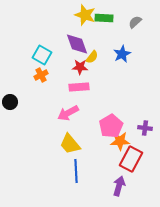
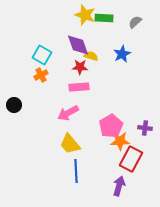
purple diamond: moved 1 px right, 1 px down
yellow semicircle: moved 1 px left, 1 px up; rotated 112 degrees counterclockwise
black circle: moved 4 px right, 3 px down
